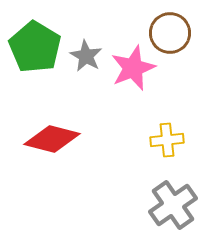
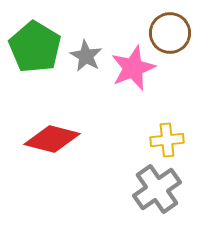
gray cross: moved 16 px left, 16 px up
